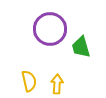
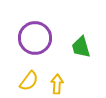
purple circle: moved 15 px left, 9 px down
yellow semicircle: rotated 50 degrees clockwise
